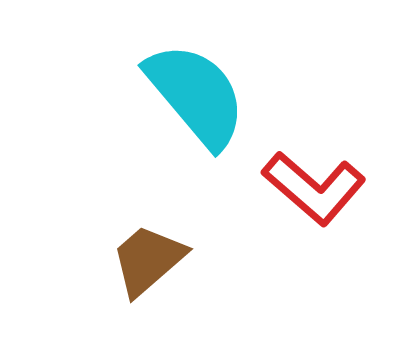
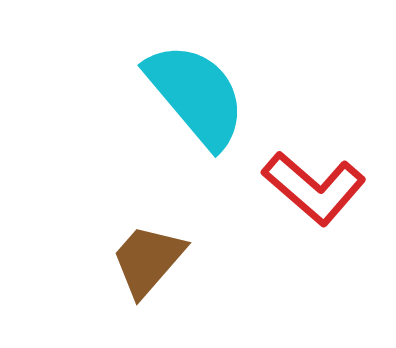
brown trapezoid: rotated 8 degrees counterclockwise
